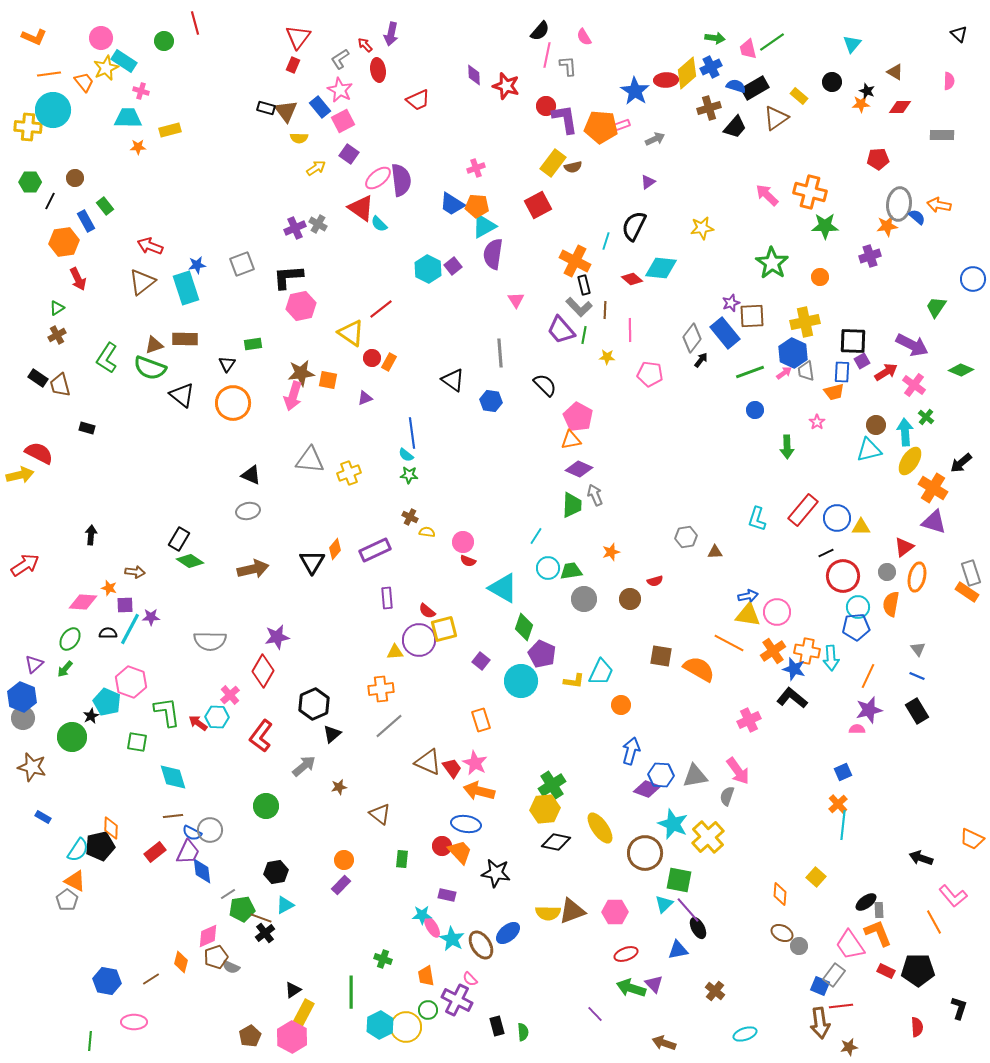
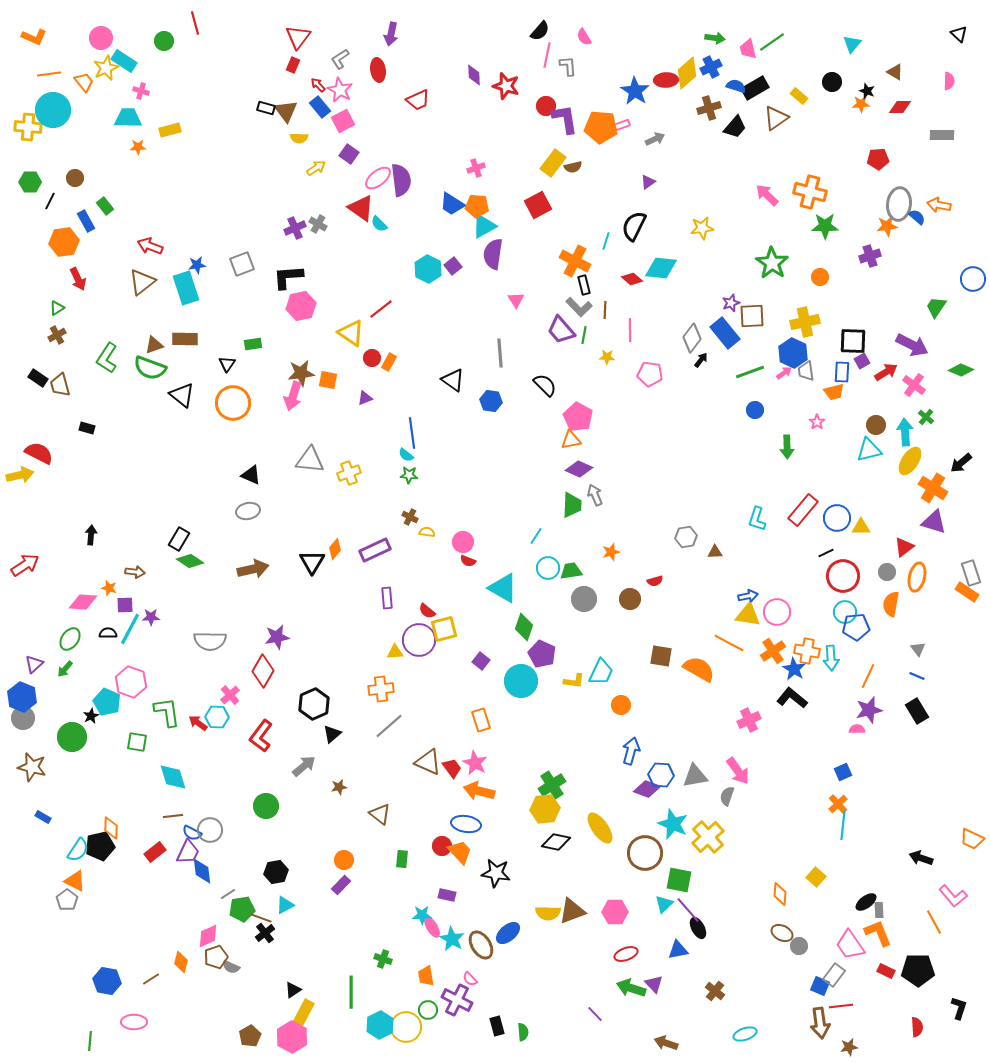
red arrow at (365, 45): moved 47 px left, 40 px down
cyan circle at (858, 607): moved 13 px left, 5 px down
blue star at (794, 669): rotated 15 degrees clockwise
brown arrow at (664, 1043): moved 2 px right
